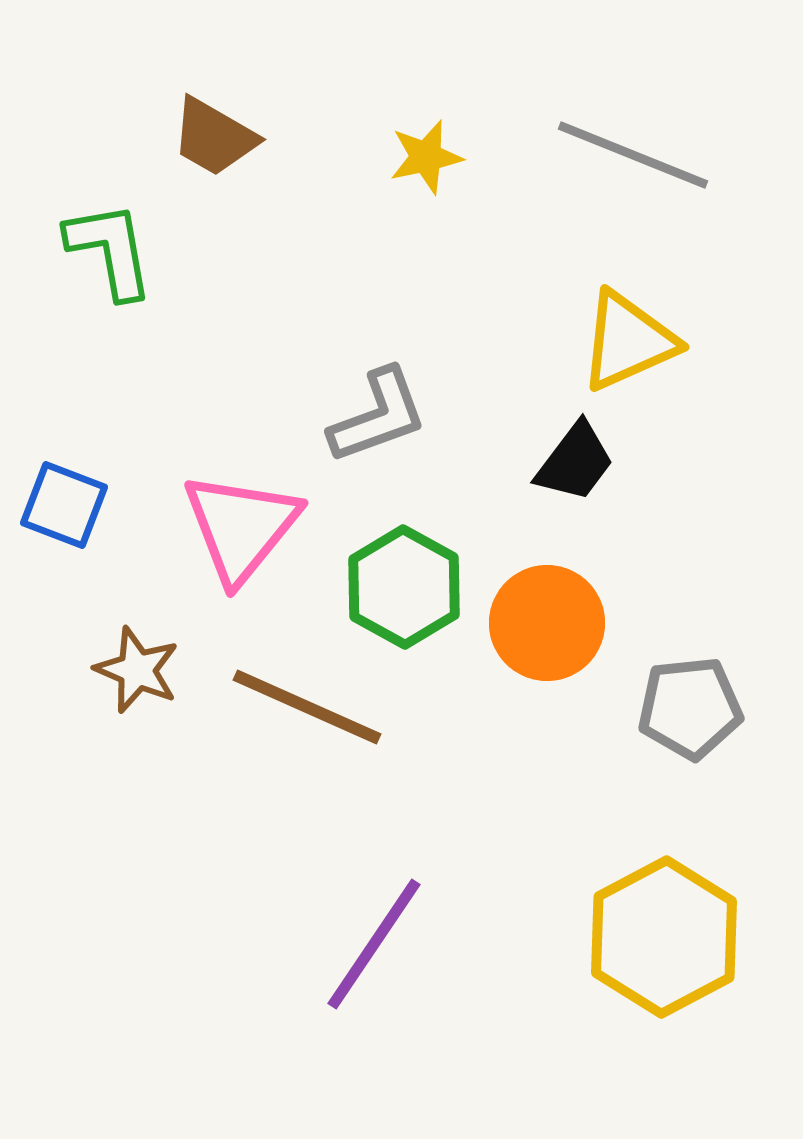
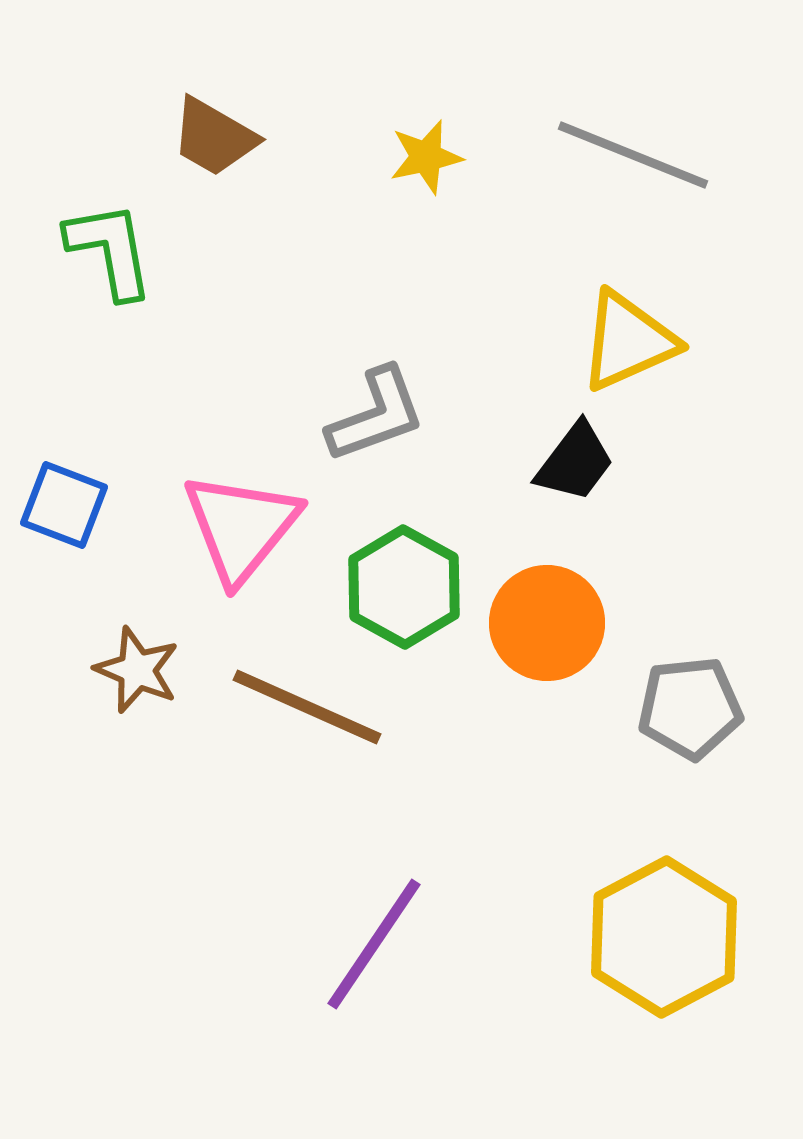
gray L-shape: moved 2 px left, 1 px up
